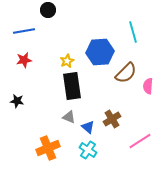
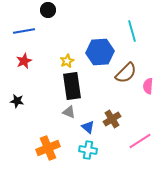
cyan line: moved 1 px left, 1 px up
red star: moved 1 px down; rotated 14 degrees counterclockwise
gray triangle: moved 5 px up
cyan cross: rotated 24 degrees counterclockwise
